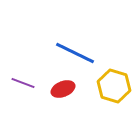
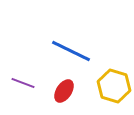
blue line: moved 4 px left, 2 px up
red ellipse: moved 1 px right, 2 px down; rotated 35 degrees counterclockwise
